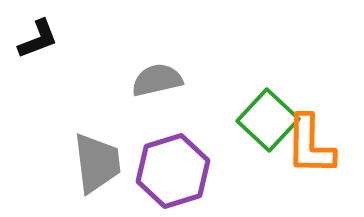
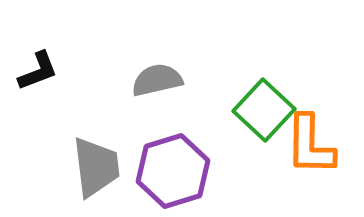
black L-shape: moved 32 px down
green square: moved 4 px left, 10 px up
gray trapezoid: moved 1 px left, 4 px down
